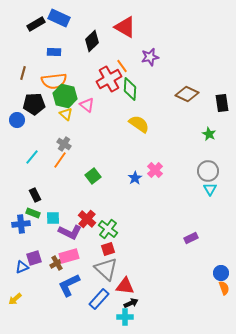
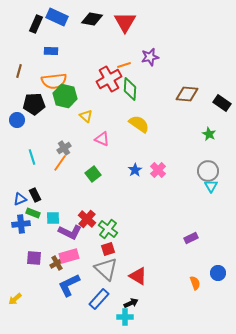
blue rectangle at (59, 18): moved 2 px left, 1 px up
black rectangle at (36, 24): rotated 36 degrees counterclockwise
red triangle at (125, 27): moved 5 px up; rotated 30 degrees clockwise
black diamond at (92, 41): moved 22 px up; rotated 55 degrees clockwise
blue rectangle at (54, 52): moved 3 px left, 1 px up
orange line at (122, 66): moved 2 px right, 1 px up; rotated 72 degrees counterclockwise
brown line at (23, 73): moved 4 px left, 2 px up
brown diamond at (187, 94): rotated 20 degrees counterclockwise
black rectangle at (222, 103): rotated 48 degrees counterclockwise
pink triangle at (87, 105): moved 15 px right, 34 px down; rotated 14 degrees counterclockwise
yellow triangle at (66, 114): moved 20 px right, 2 px down
gray cross at (64, 144): moved 4 px down; rotated 24 degrees clockwise
cyan line at (32, 157): rotated 56 degrees counterclockwise
orange line at (60, 160): moved 3 px down
pink cross at (155, 170): moved 3 px right
green square at (93, 176): moved 2 px up
blue star at (135, 178): moved 8 px up
cyan triangle at (210, 189): moved 1 px right, 3 px up
purple square at (34, 258): rotated 21 degrees clockwise
blue triangle at (22, 267): moved 2 px left, 68 px up
blue circle at (221, 273): moved 3 px left
red triangle at (125, 286): moved 13 px right, 10 px up; rotated 24 degrees clockwise
orange semicircle at (224, 288): moved 29 px left, 5 px up
